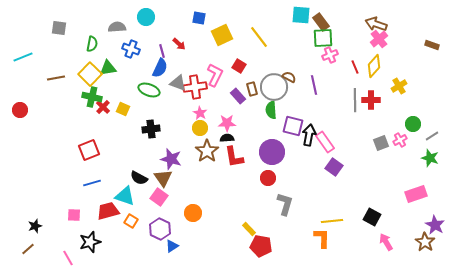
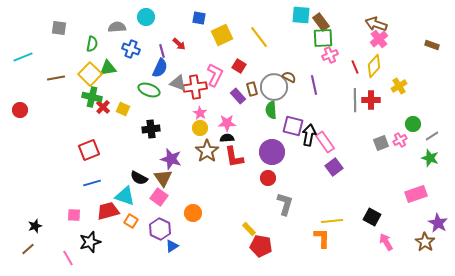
purple square at (334, 167): rotated 18 degrees clockwise
purple star at (435, 225): moved 3 px right, 2 px up
